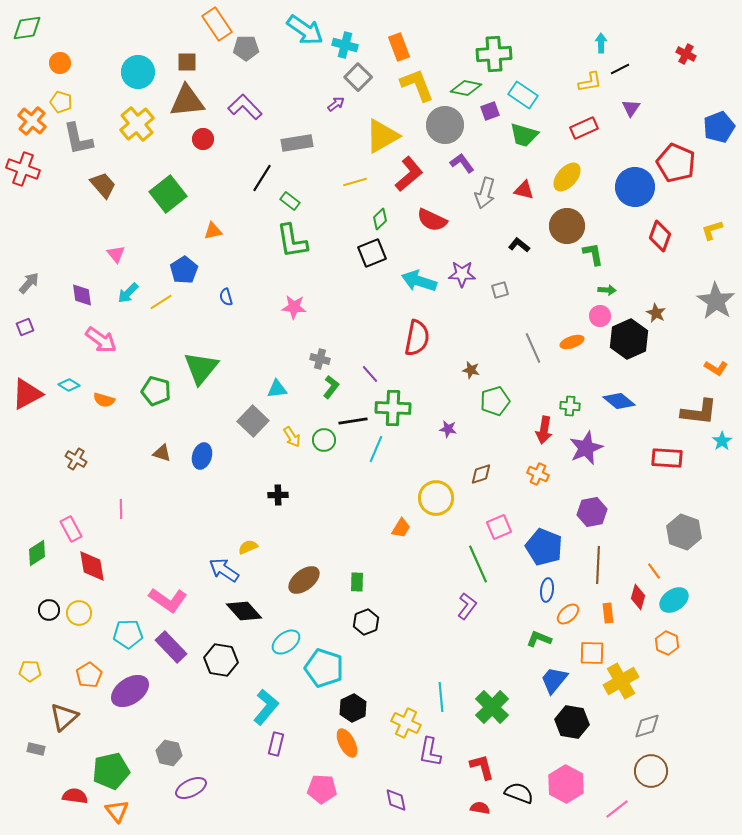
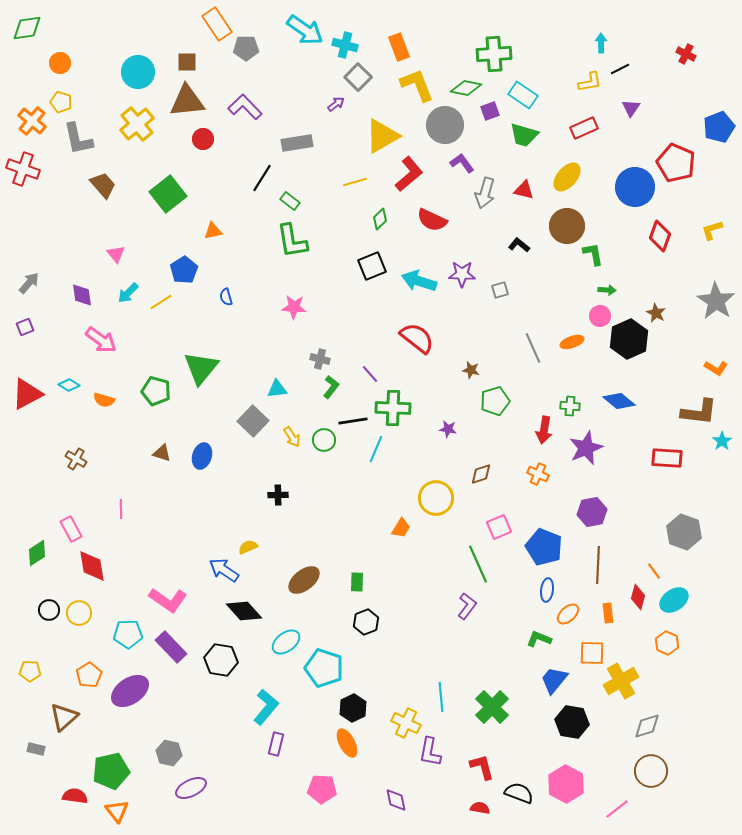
black square at (372, 253): moved 13 px down
red semicircle at (417, 338): rotated 63 degrees counterclockwise
